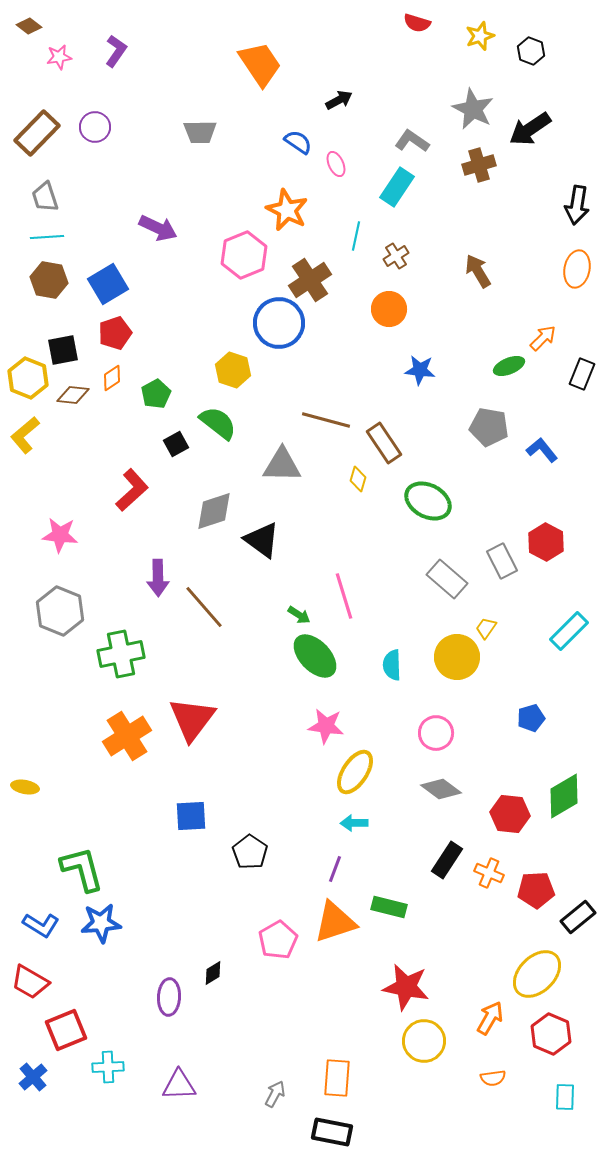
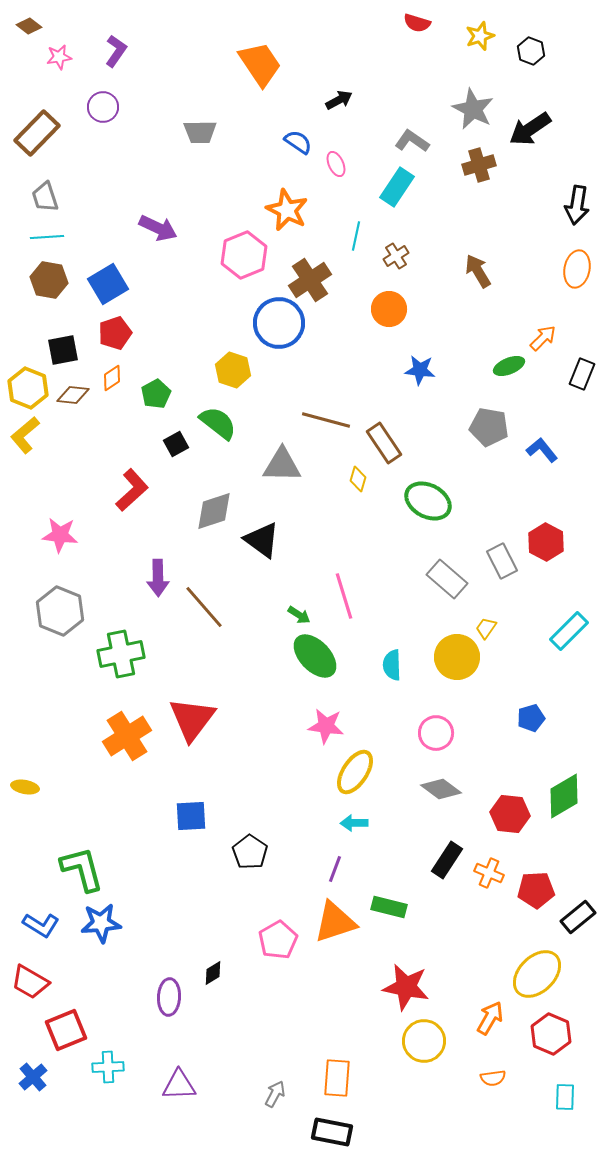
purple circle at (95, 127): moved 8 px right, 20 px up
yellow hexagon at (28, 378): moved 10 px down
